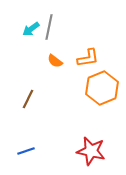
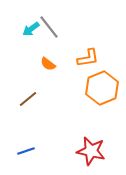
gray line: rotated 50 degrees counterclockwise
orange semicircle: moved 7 px left, 3 px down
brown line: rotated 24 degrees clockwise
